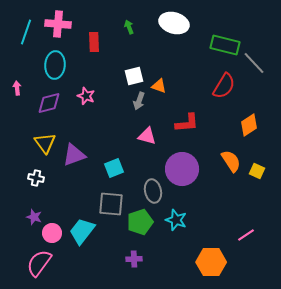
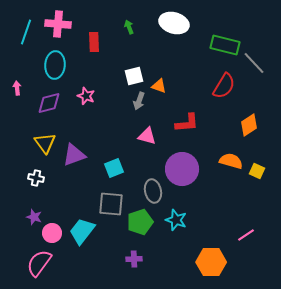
orange semicircle: rotated 40 degrees counterclockwise
